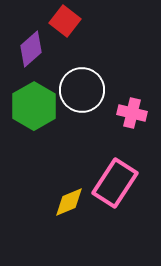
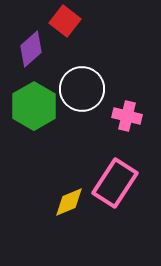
white circle: moved 1 px up
pink cross: moved 5 px left, 3 px down
